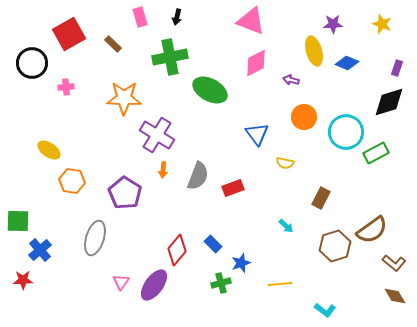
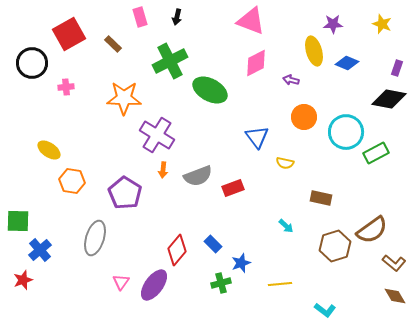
green cross at (170, 57): moved 4 px down; rotated 16 degrees counterclockwise
black diamond at (389, 102): moved 3 px up; rotated 28 degrees clockwise
blue triangle at (257, 134): moved 3 px down
gray semicircle at (198, 176): rotated 48 degrees clockwise
brown rectangle at (321, 198): rotated 75 degrees clockwise
red star at (23, 280): rotated 18 degrees counterclockwise
